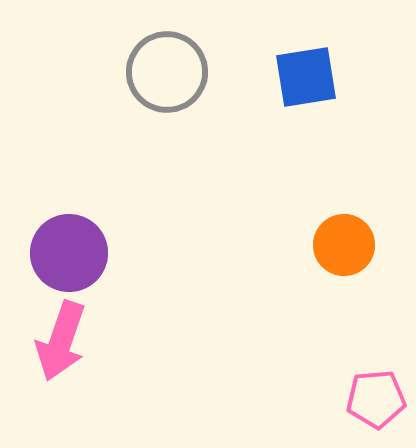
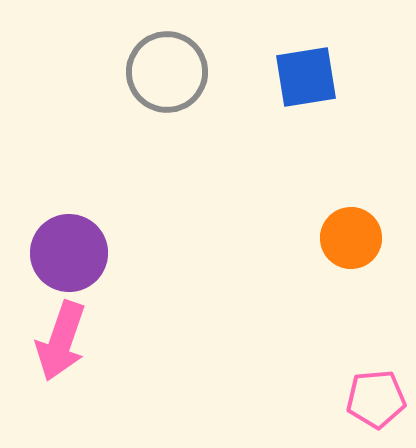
orange circle: moved 7 px right, 7 px up
